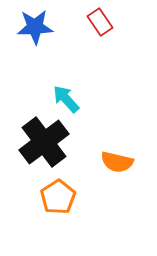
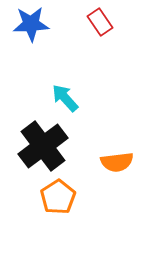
blue star: moved 4 px left, 3 px up
cyan arrow: moved 1 px left, 1 px up
black cross: moved 1 px left, 4 px down
orange semicircle: rotated 20 degrees counterclockwise
